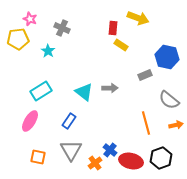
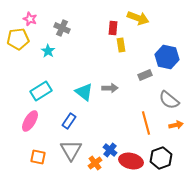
yellow rectangle: rotated 48 degrees clockwise
